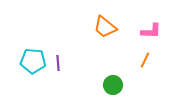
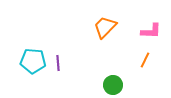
orange trapezoid: rotated 95 degrees clockwise
